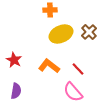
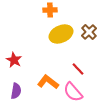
orange L-shape: moved 1 px left, 16 px down
